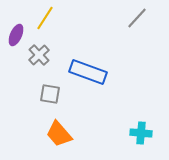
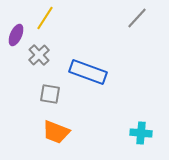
orange trapezoid: moved 3 px left, 2 px up; rotated 28 degrees counterclockwise
